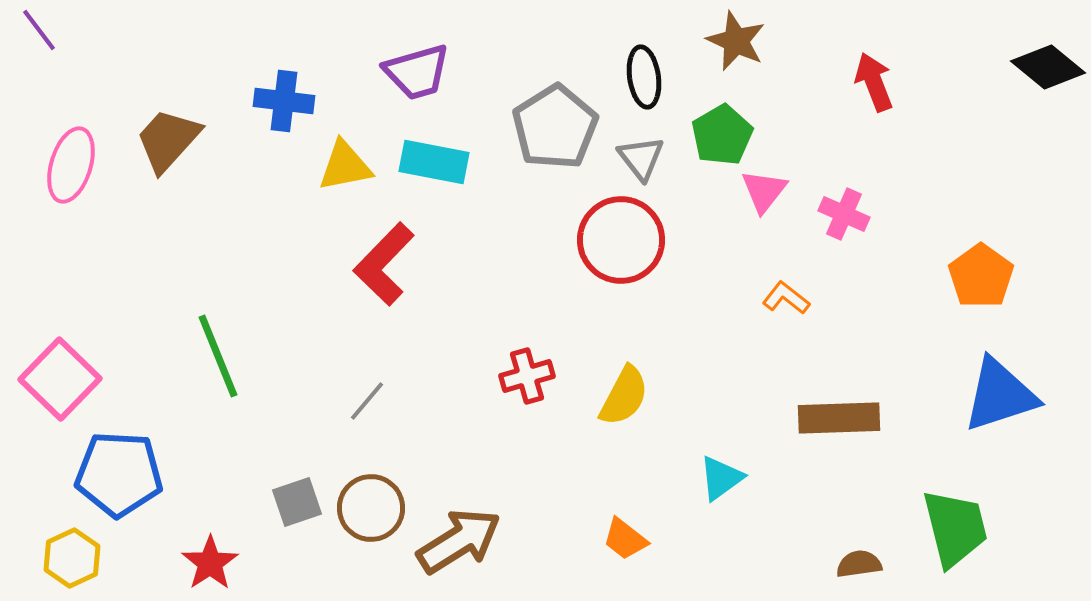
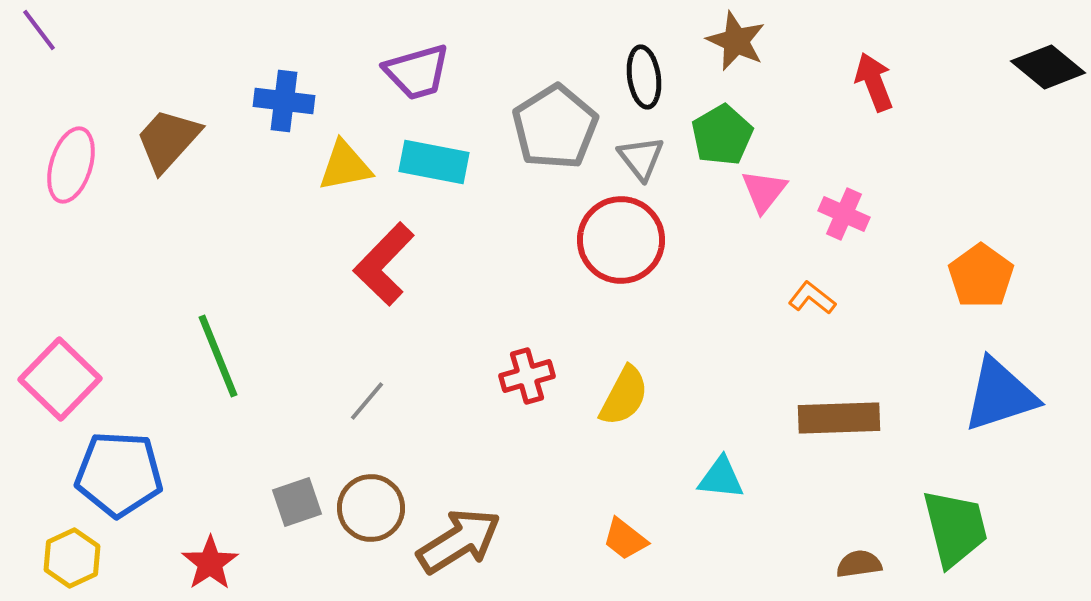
orange L-shape: moved 26 px right
cyan triangle: rotated 42 degrees clockwise
